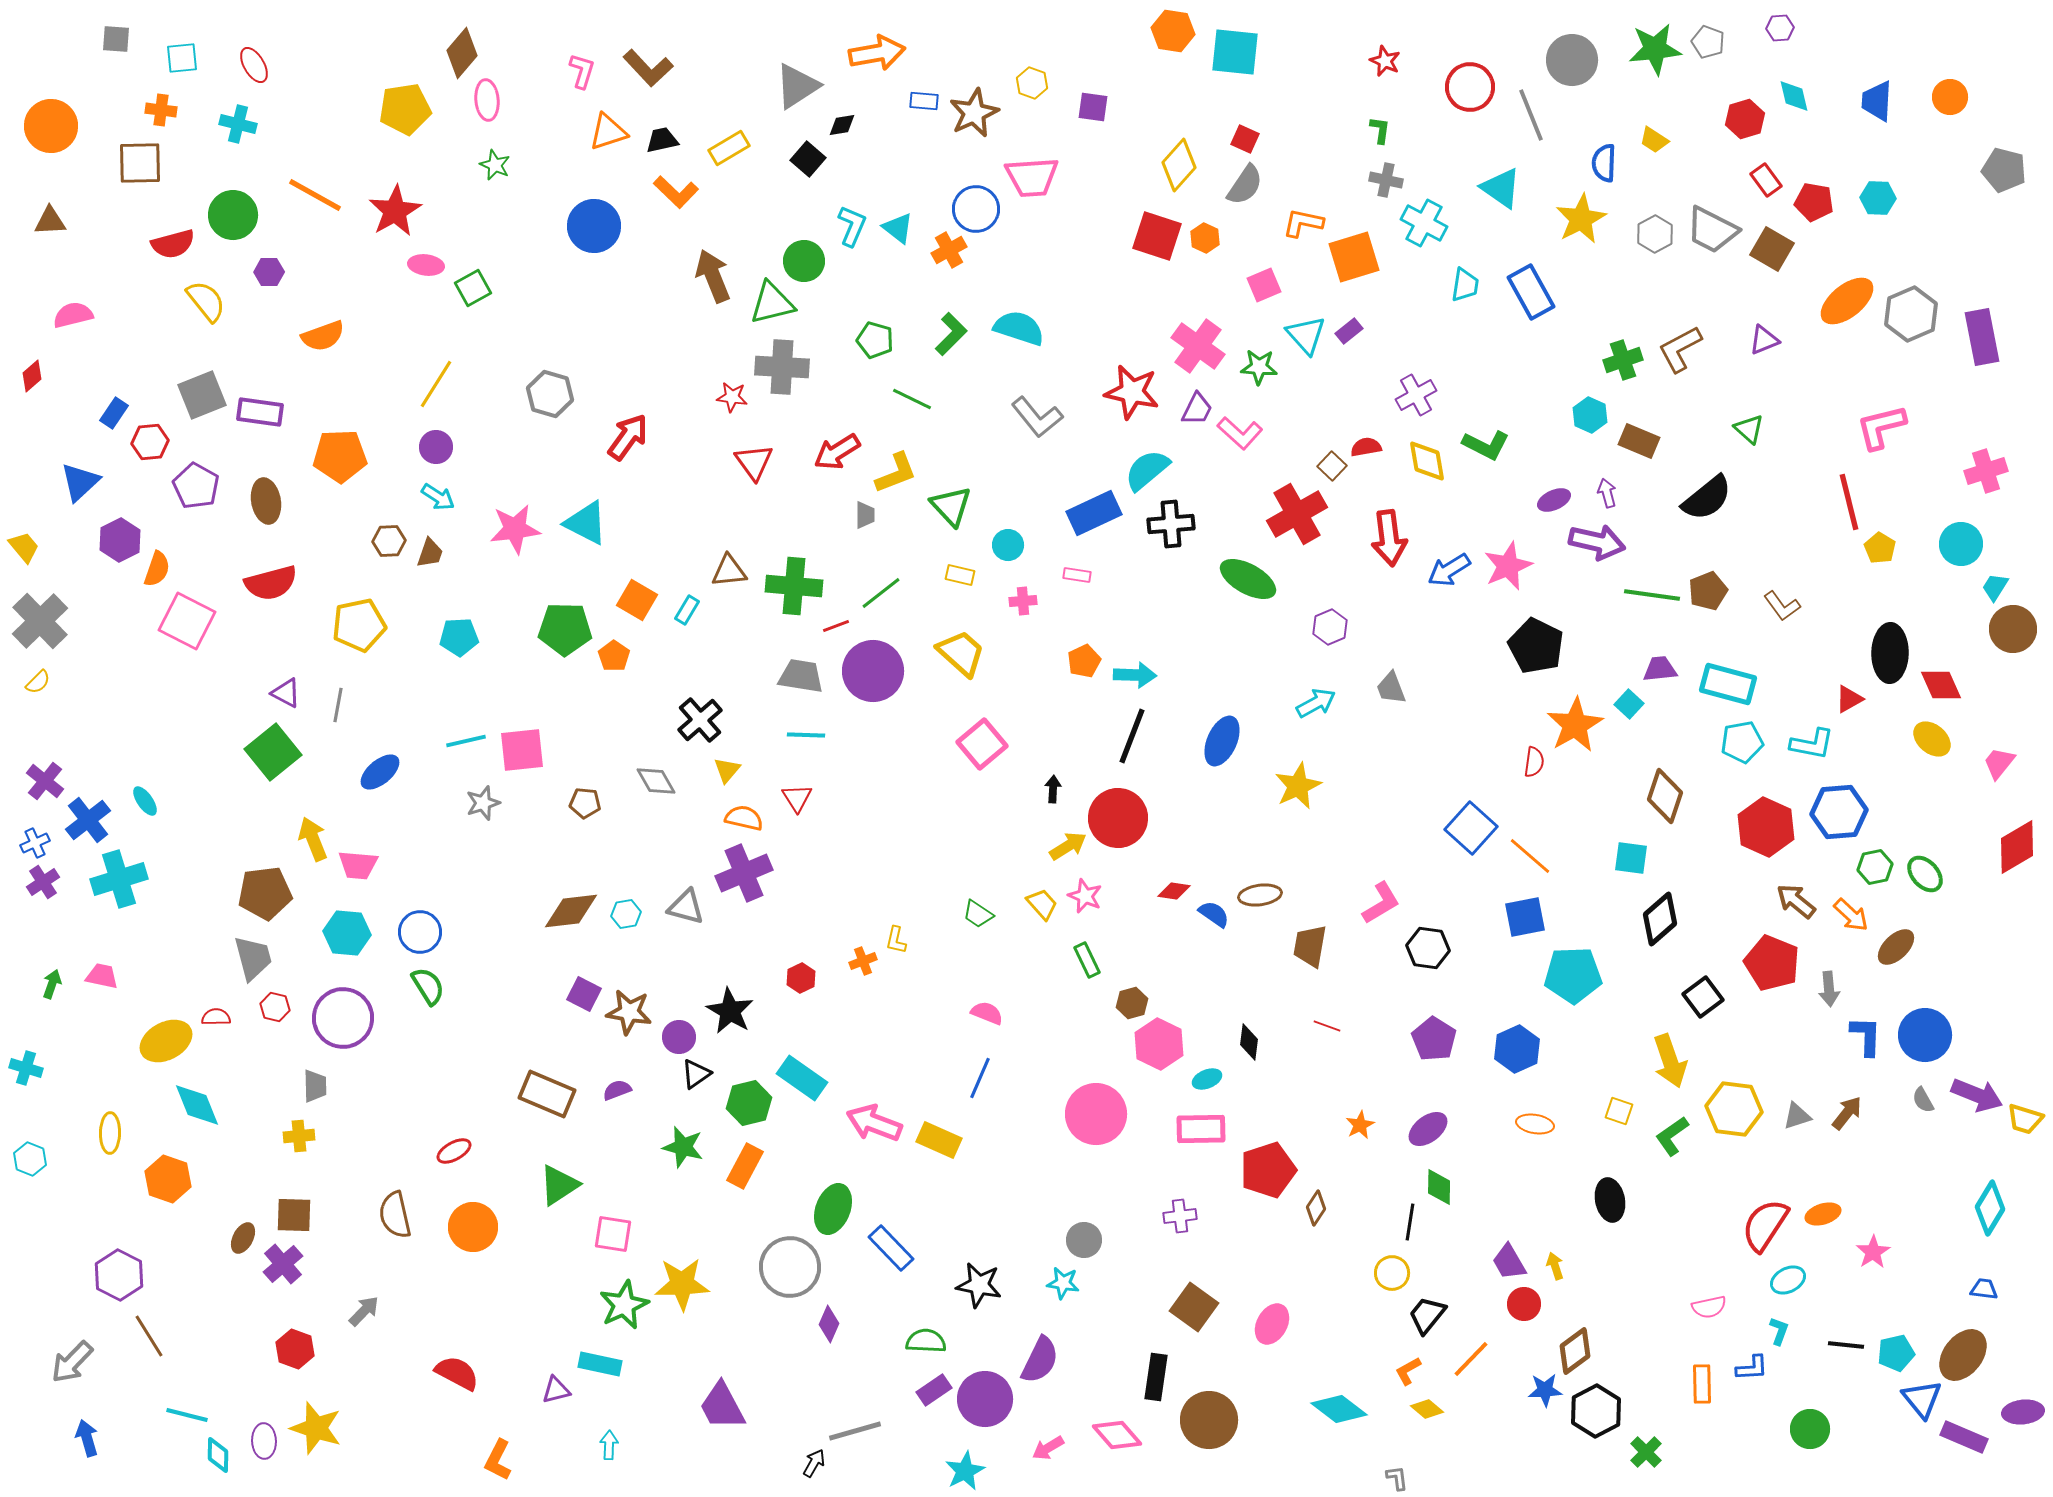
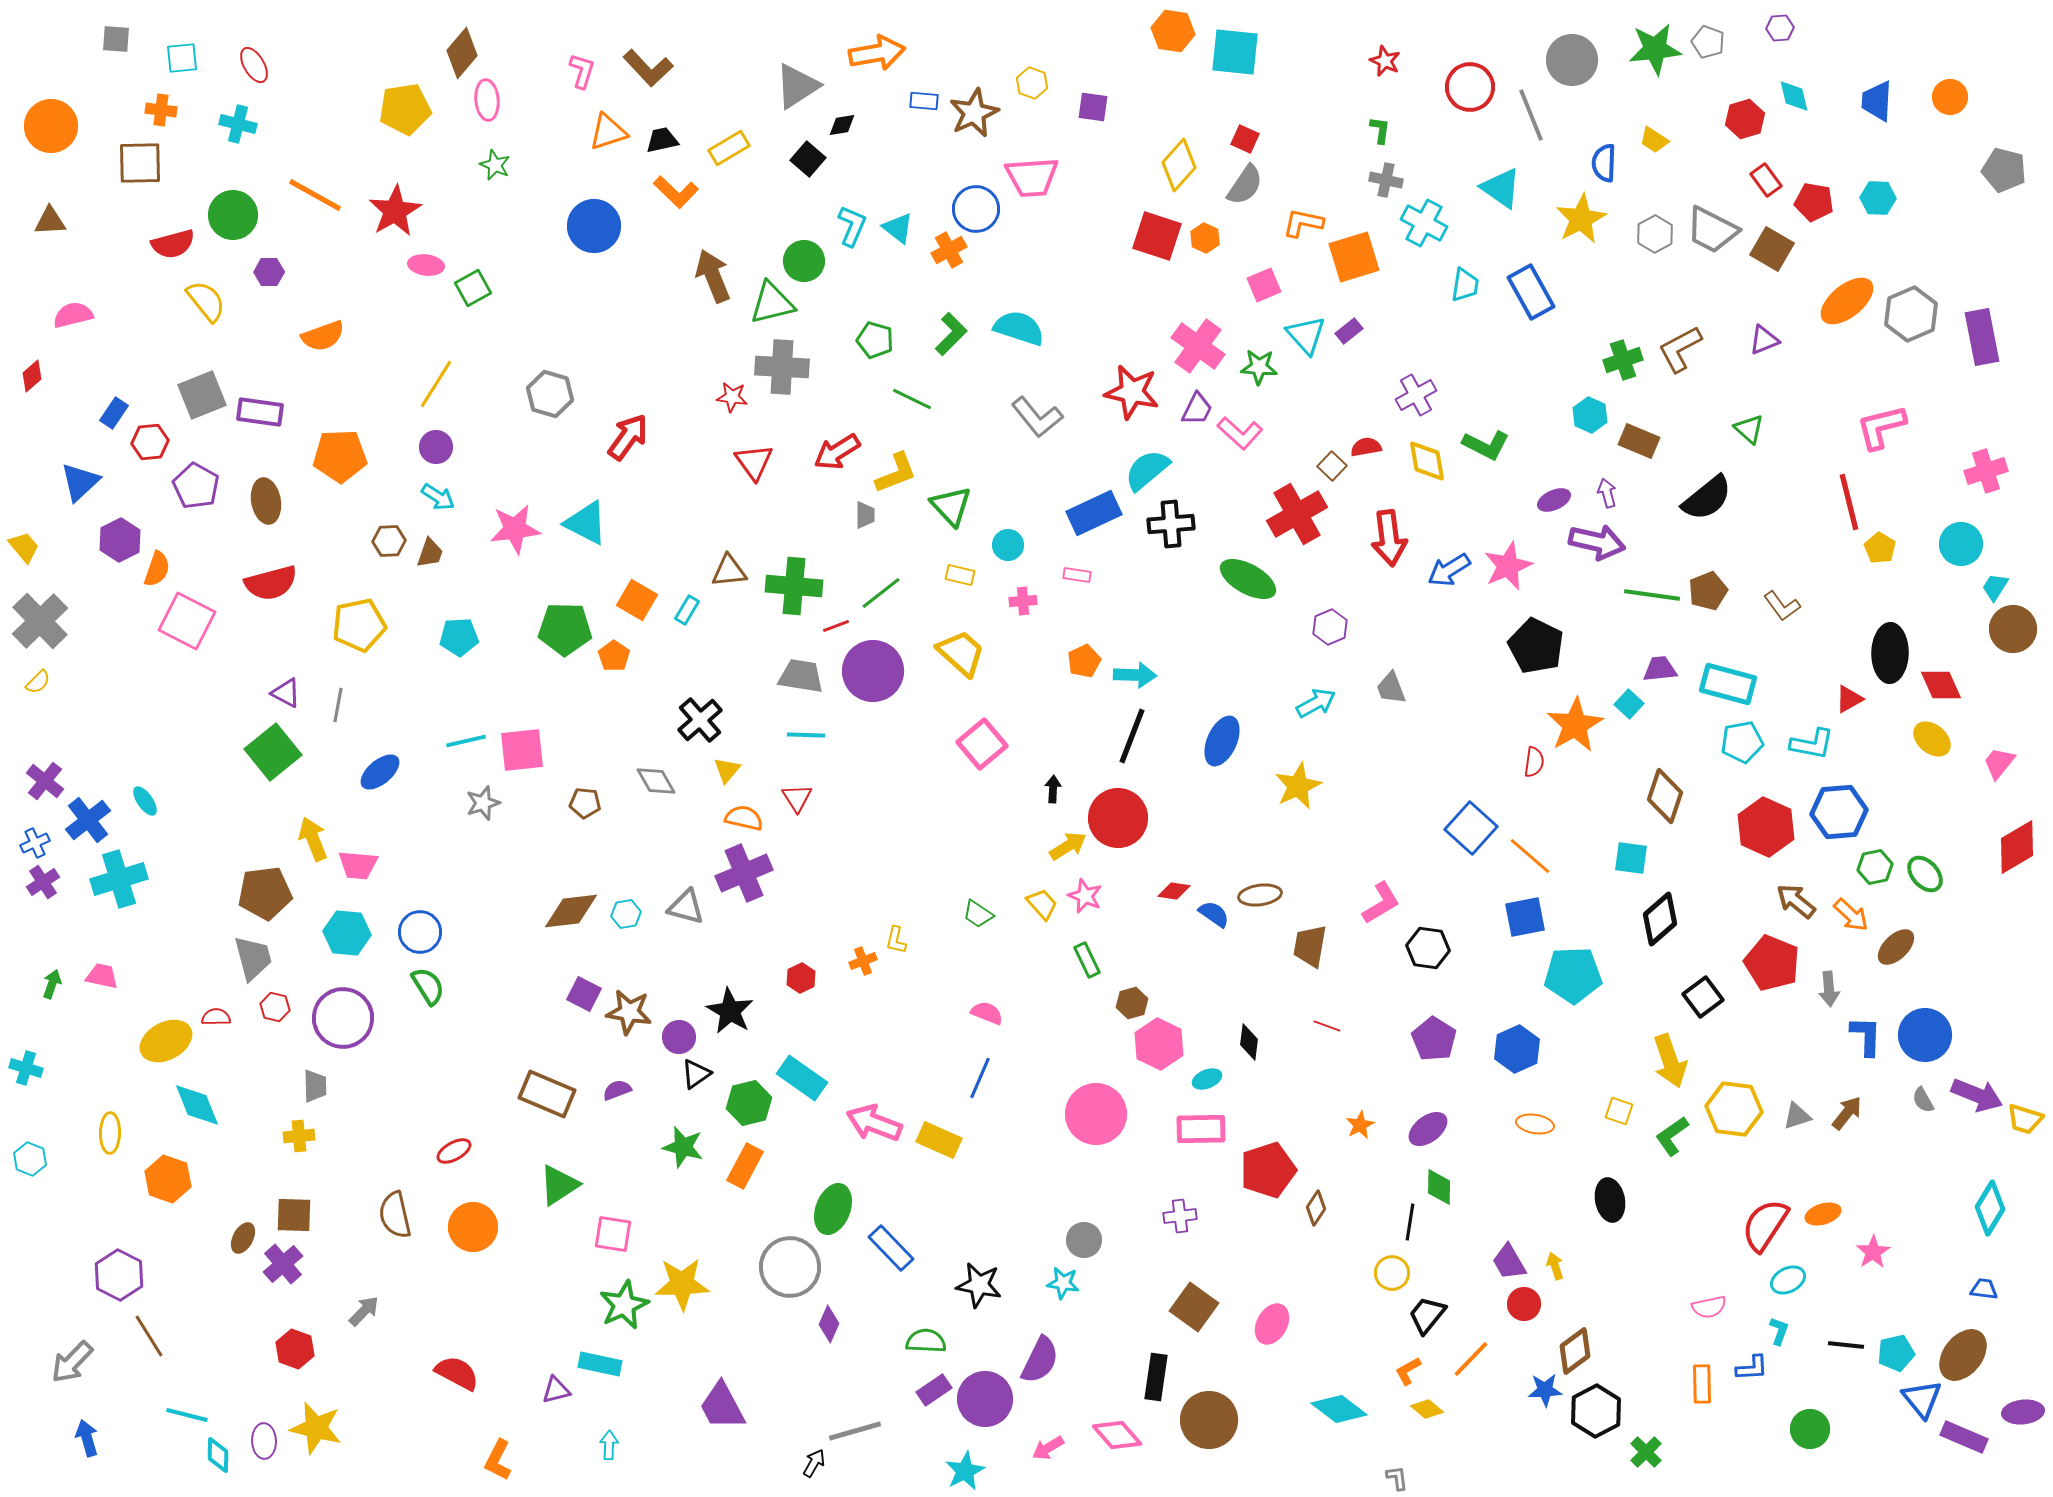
yellow star at (316, 1428): rotated 4 degrees counterclockwise
